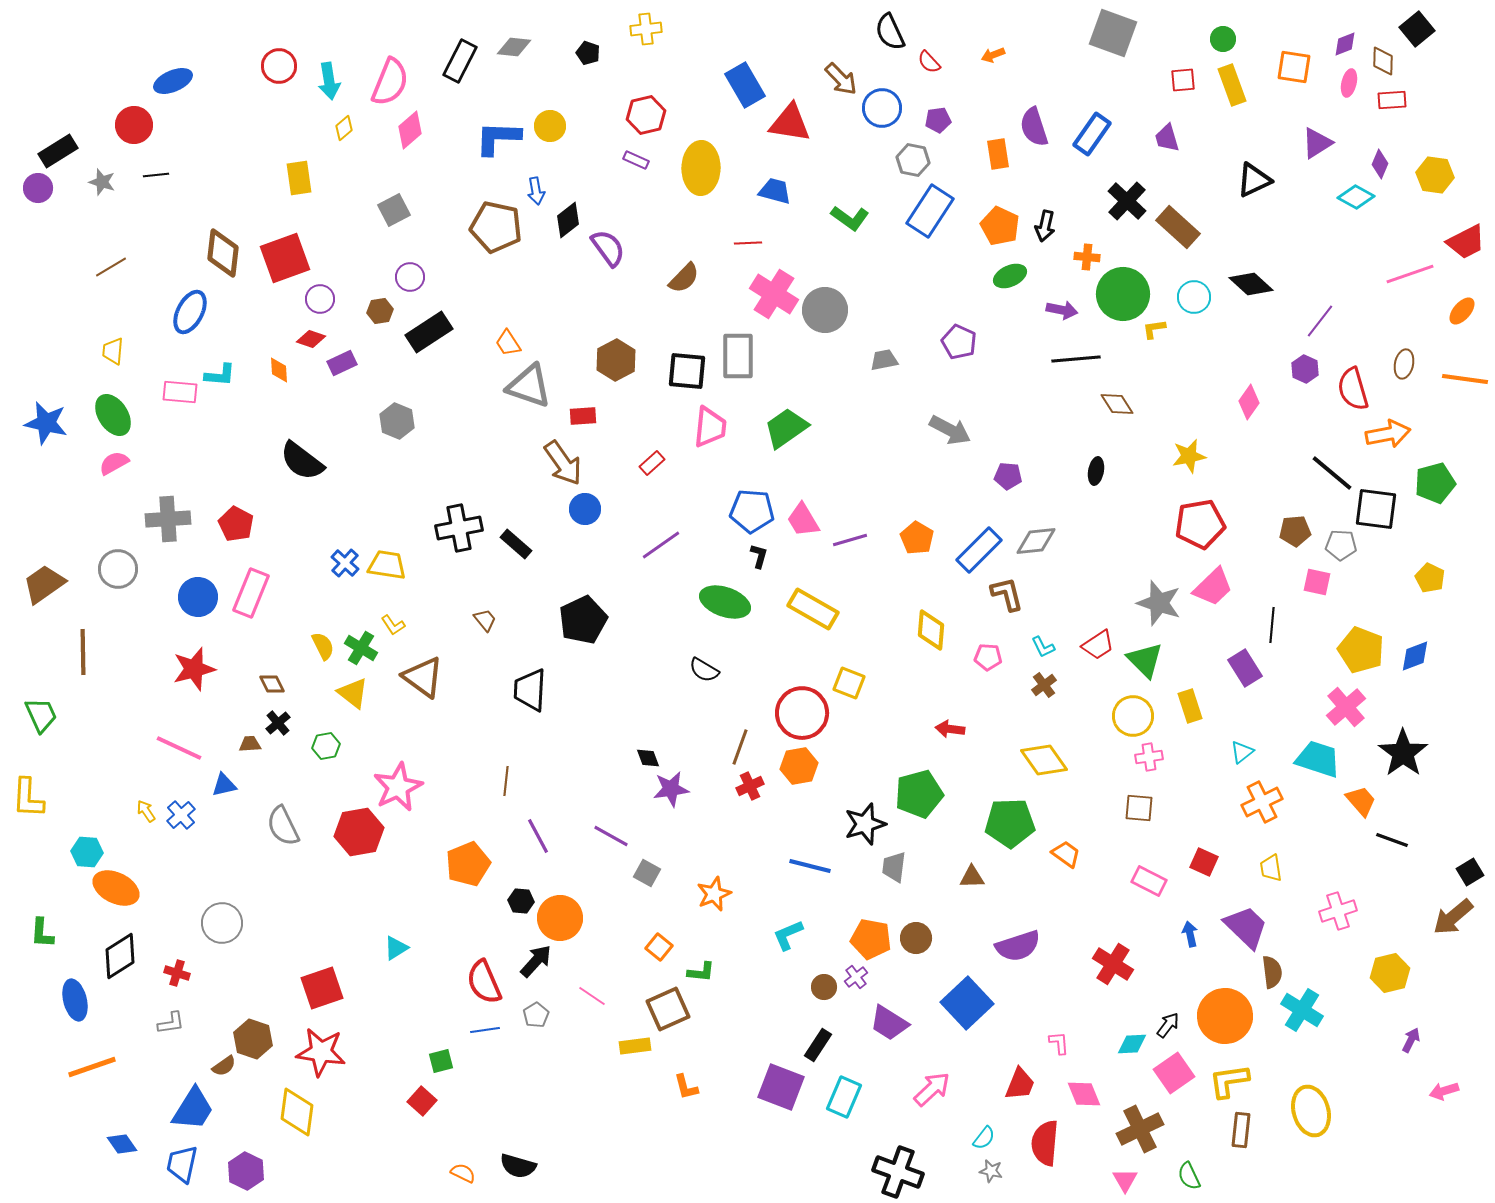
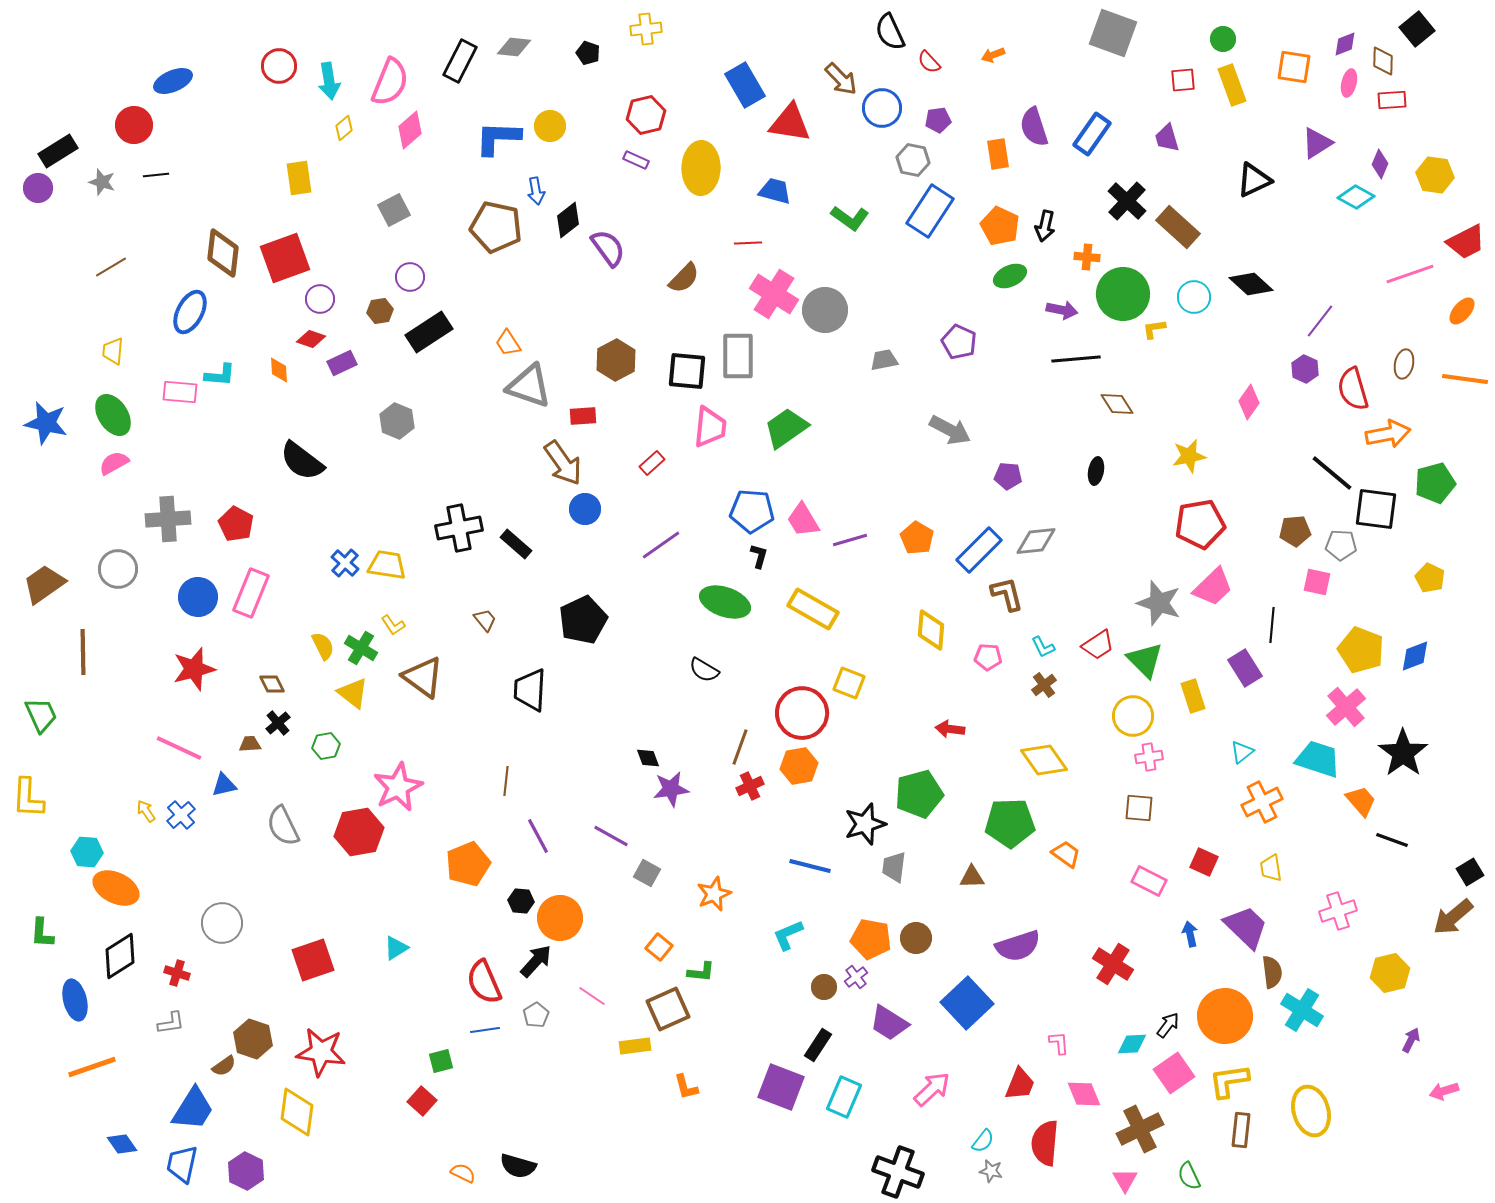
yellow rectangle at (1190, 706): moved 3 px right, 10 px up
red square at (322, 988): moved 9 px left, 28 px up
cyan semicircle at (984, 1138): moved 1 px left, 3 px down
